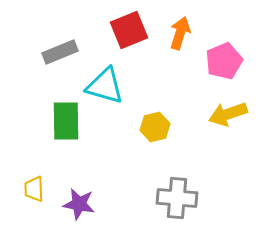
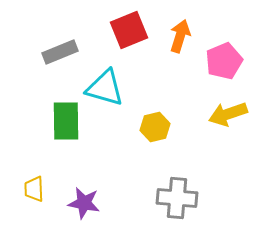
orange arrow: moved 3 px down
cyan triangle: moved 2 px down
purple star: moved 5 px right, 1 px up
